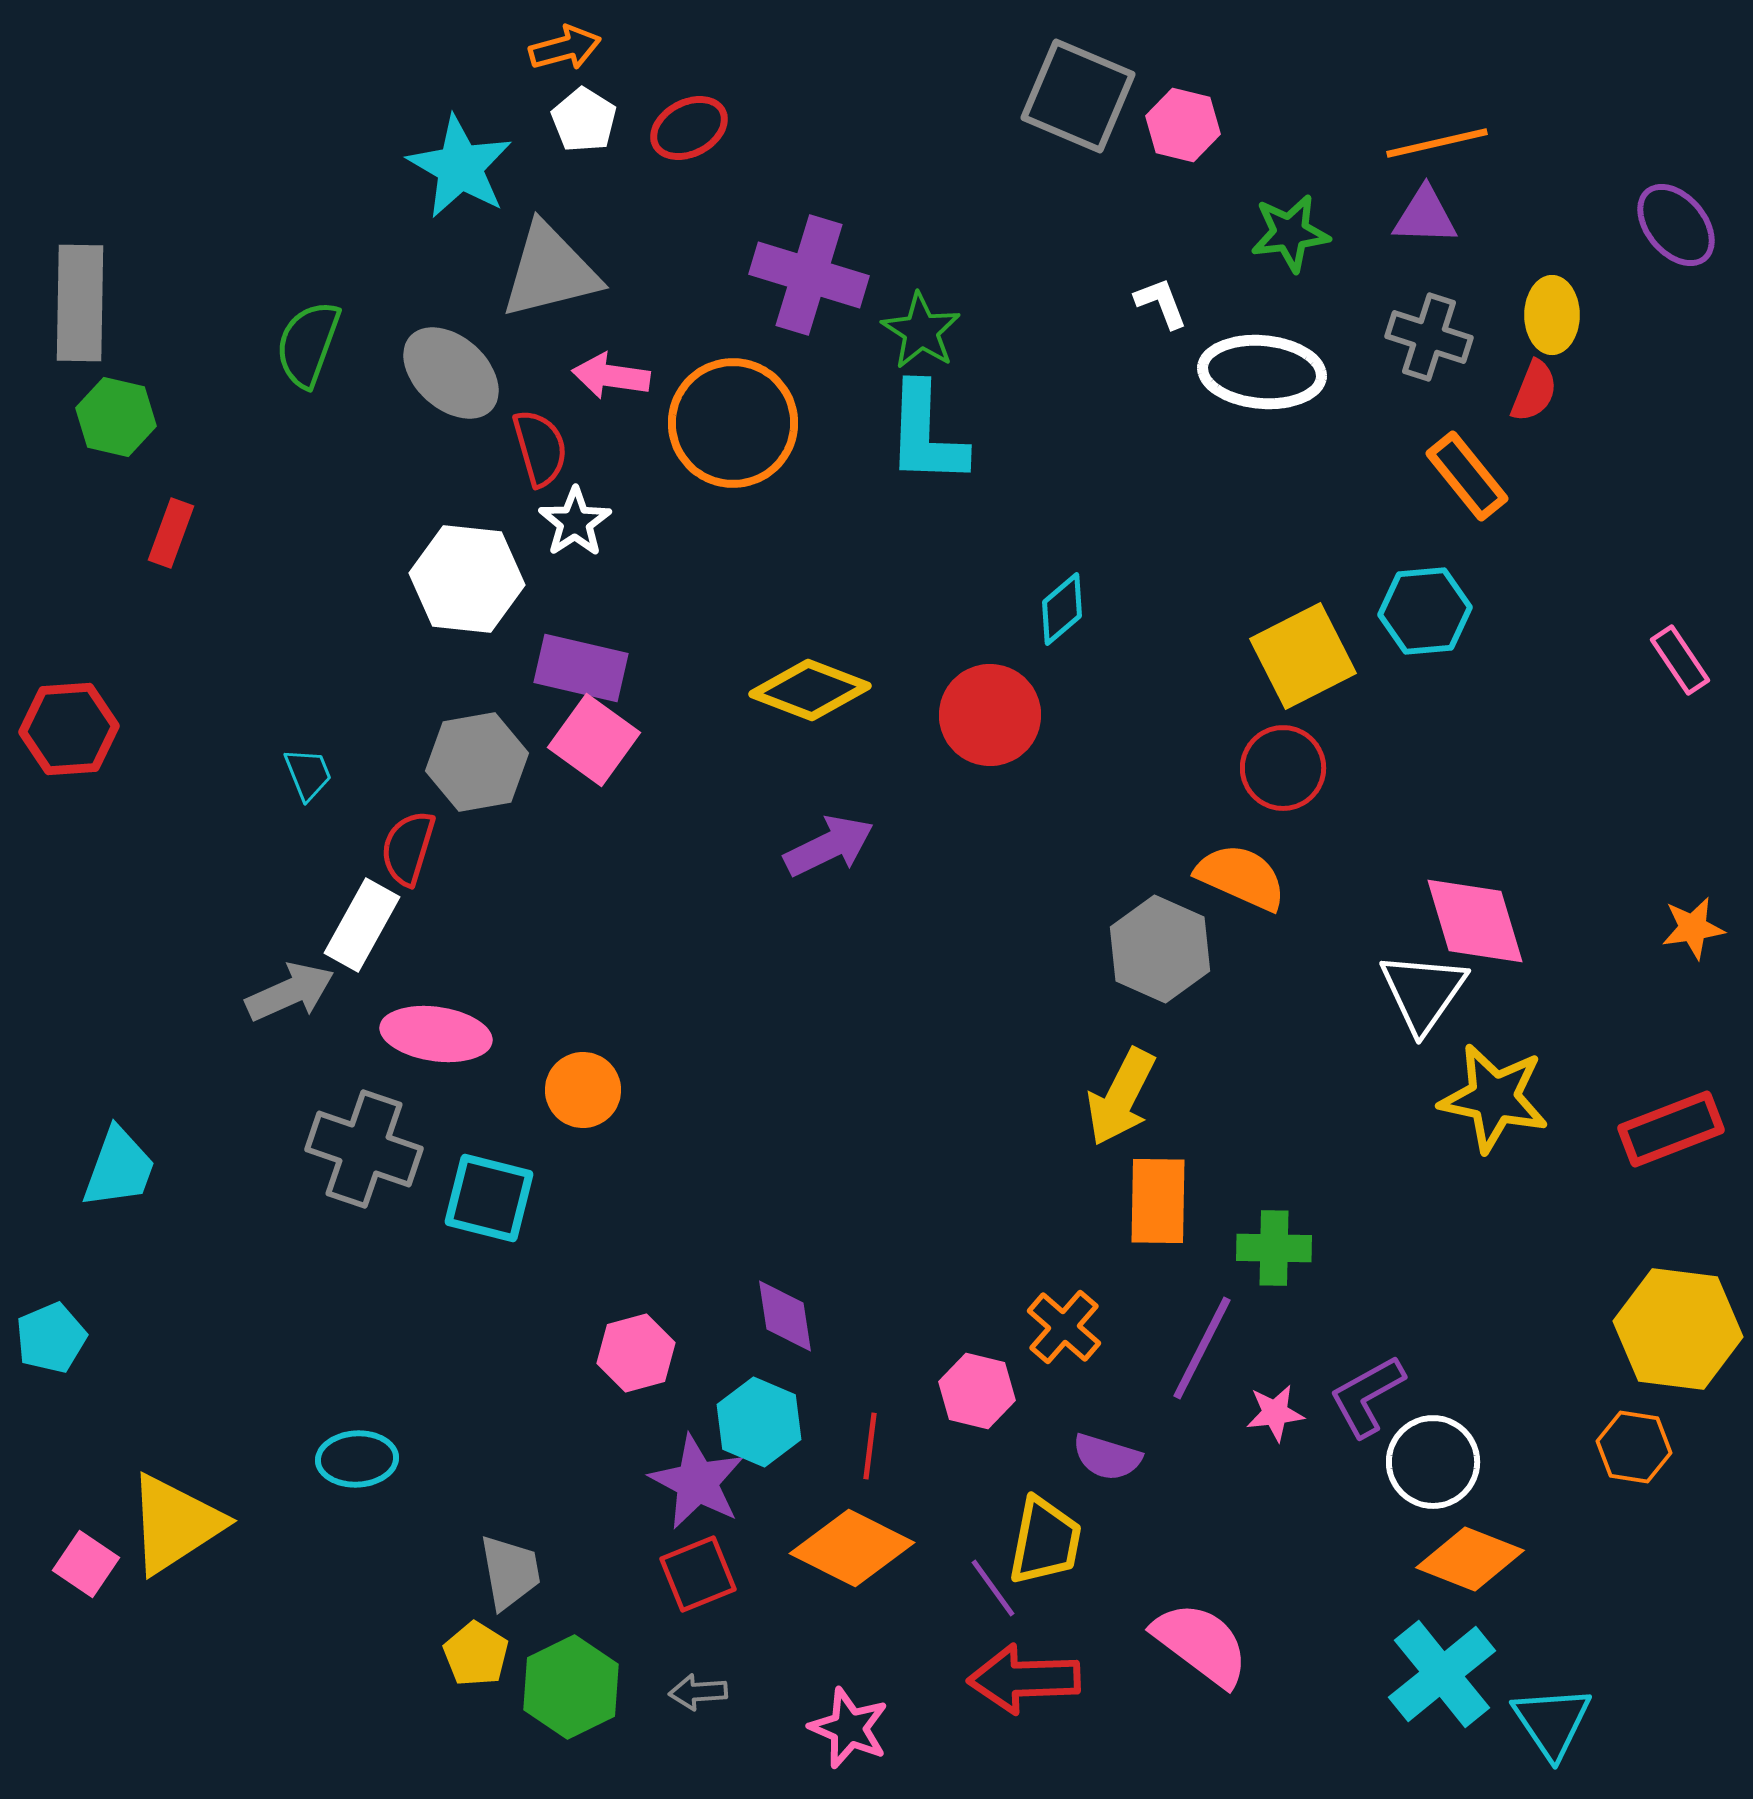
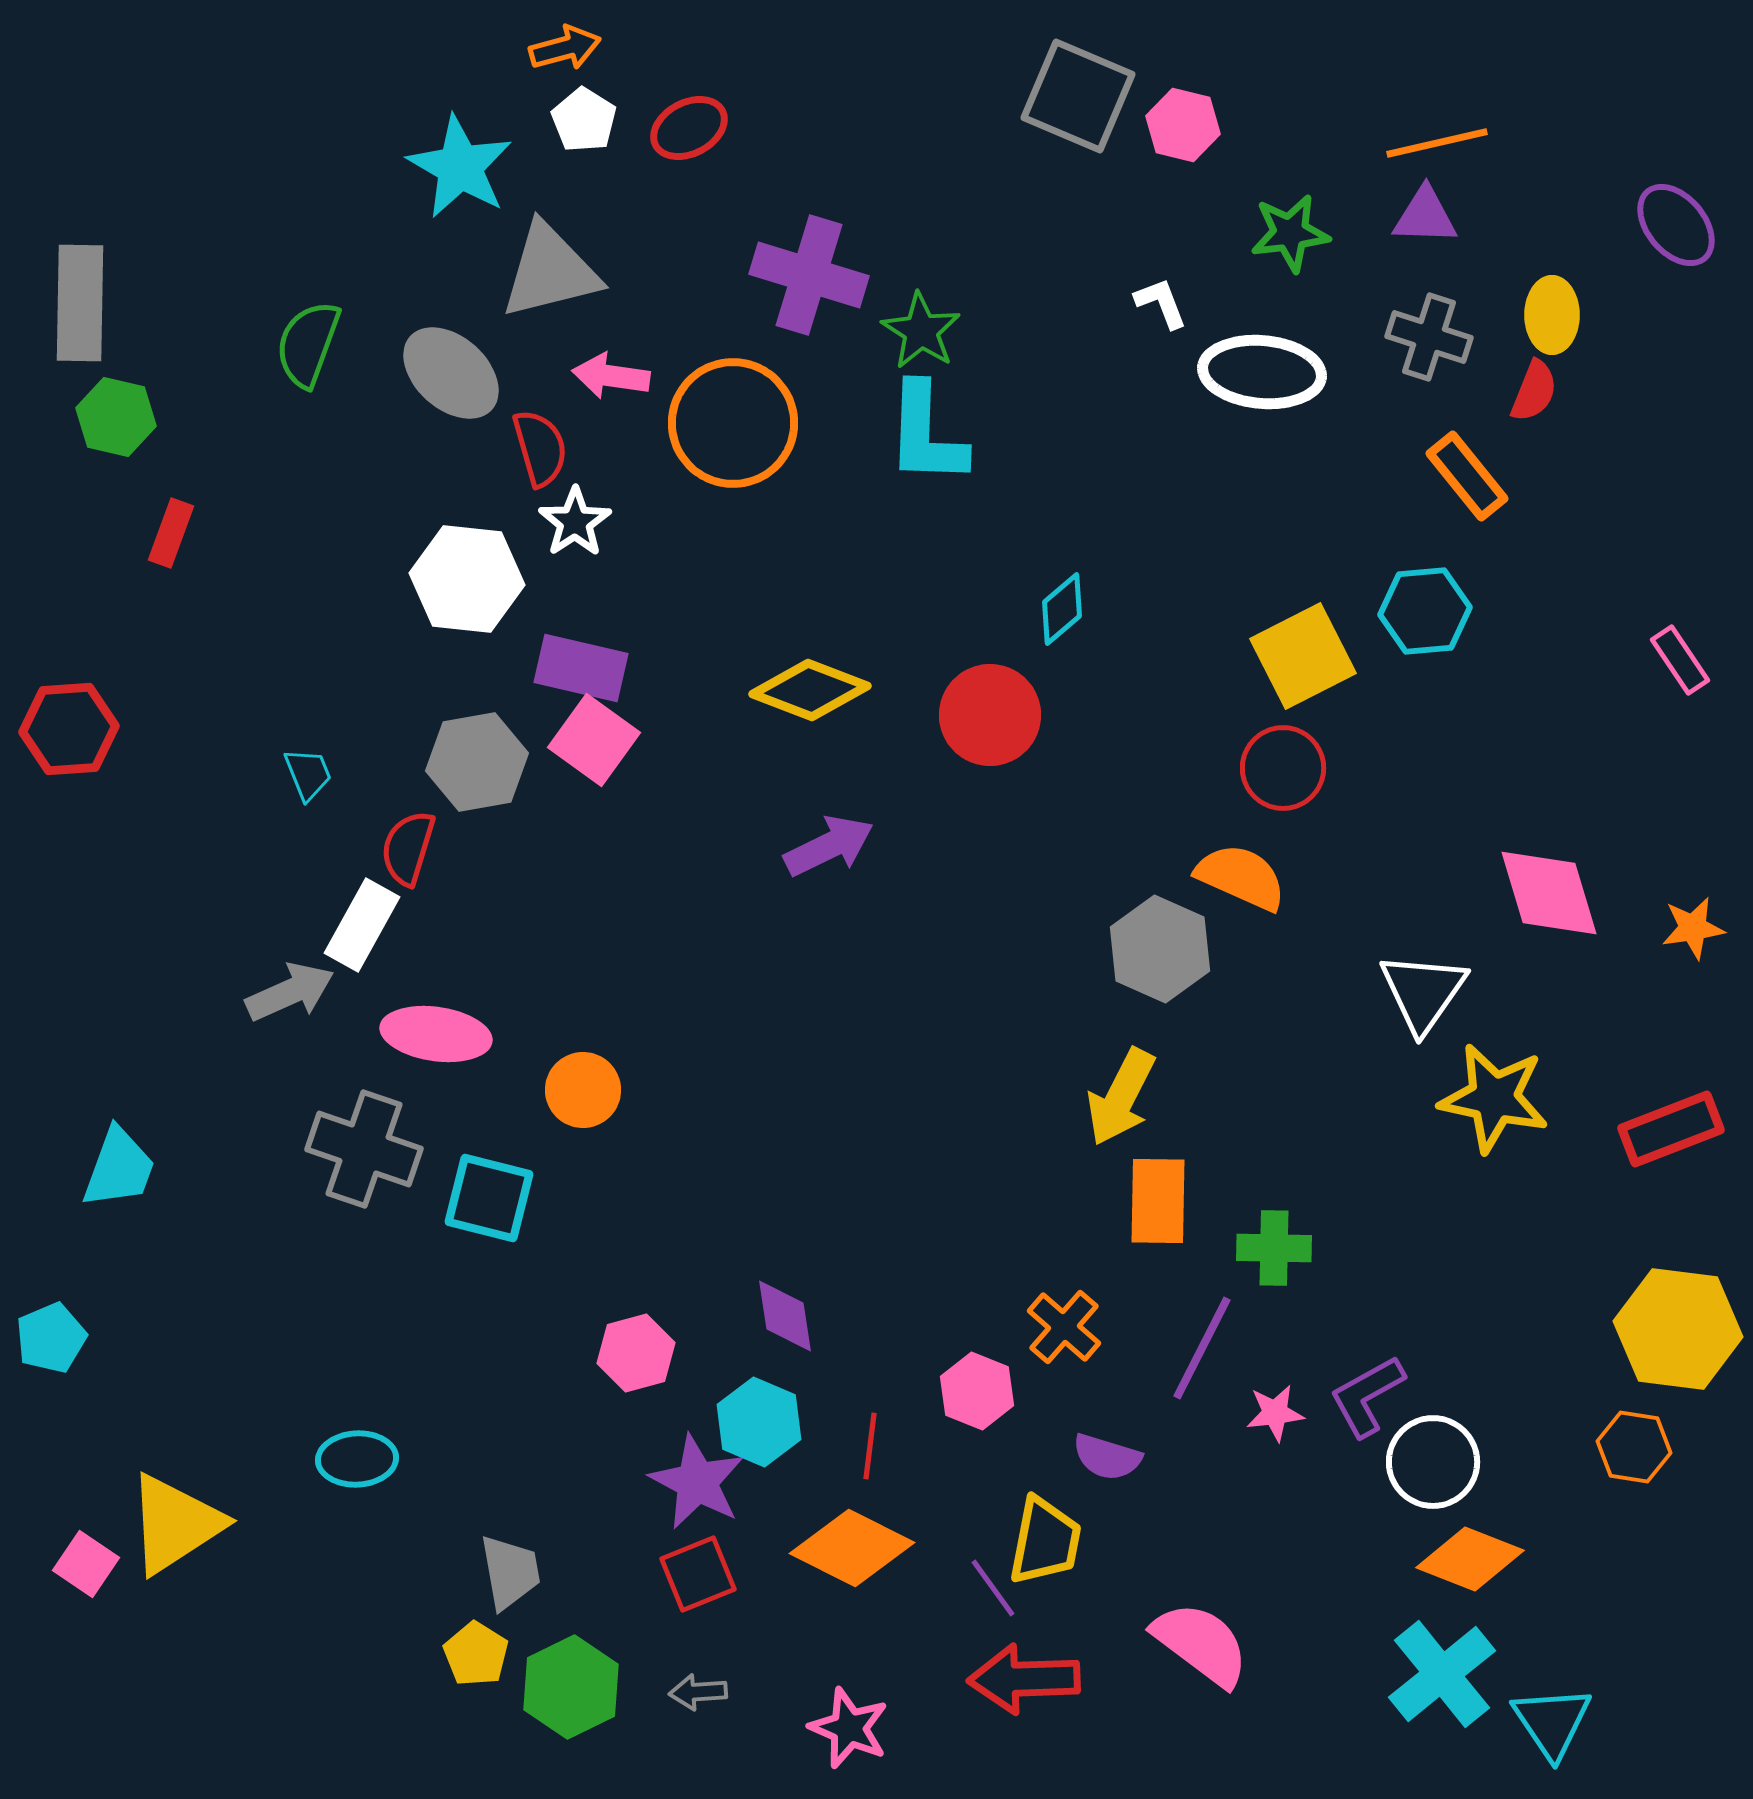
pink diamond at (1475, 921): moved 74 px right, 28 px up
pink hexagon at (977, 1391): rotated 8 degrees clockwise
